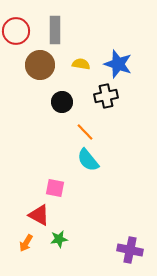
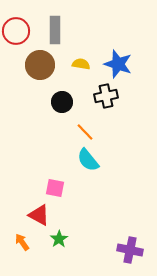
green star: rotated 24 degrees counterclockwise
orange arrow: moved 4 px left, 1 px up; rotated 114 degrees clockwise
